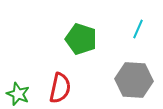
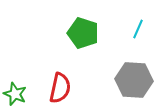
green pentagon: moved 2 px right, 6 px up
green star: moved 3 px left
